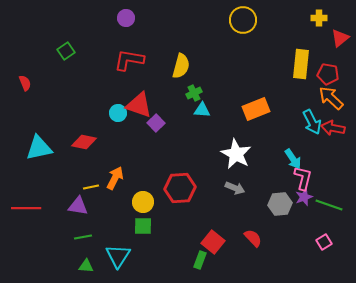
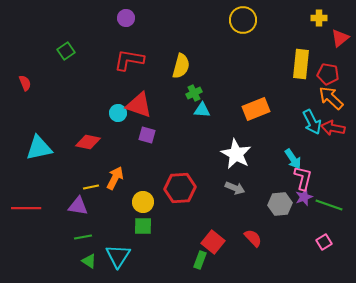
purple square at (156, 123): moved 9 px left, 12 px down; rotated 30 degrees counterclockwise
red diamond at (84, 142): moved 4 px right
green triangle at (86, 266): moved 3 px right, 5 px up; rotated 28 degrees clockwise
